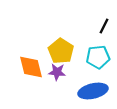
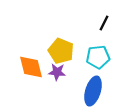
black line: moved 3 px up
yellow pentagon: rotated 10 degrees counterclockwise
blue ellipse: rotated 60 degrees counterclockwise
